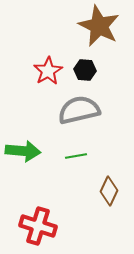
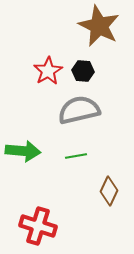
black hexagon: moved 2 px left, 1 px down
